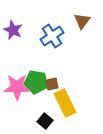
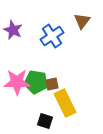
pink star: moved 5 px up
black square: rotated 21 degrees counterclockwise
